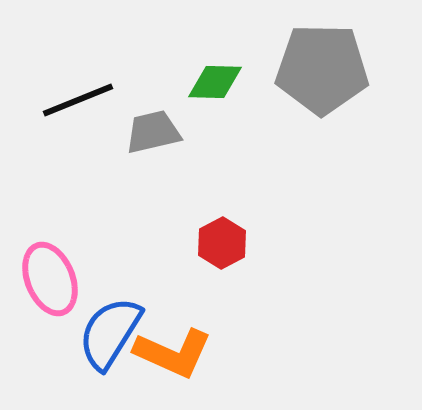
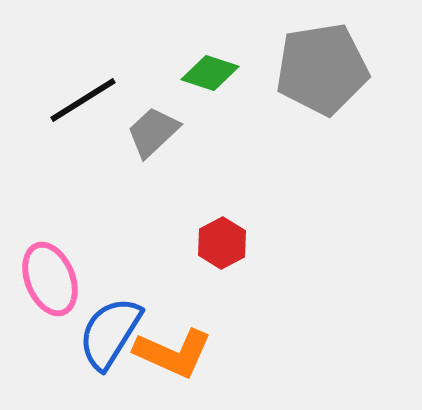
gray pentagon: rotated 10 degrees counterclockwise
green diamond: moved 5 px left, 9 px up; rotated 16 degrees clockwise
black line: moved 5 px right; rotated 10 degrees counterclockwise
gray trapezoid: rotated 30 degrees counterclockwise
